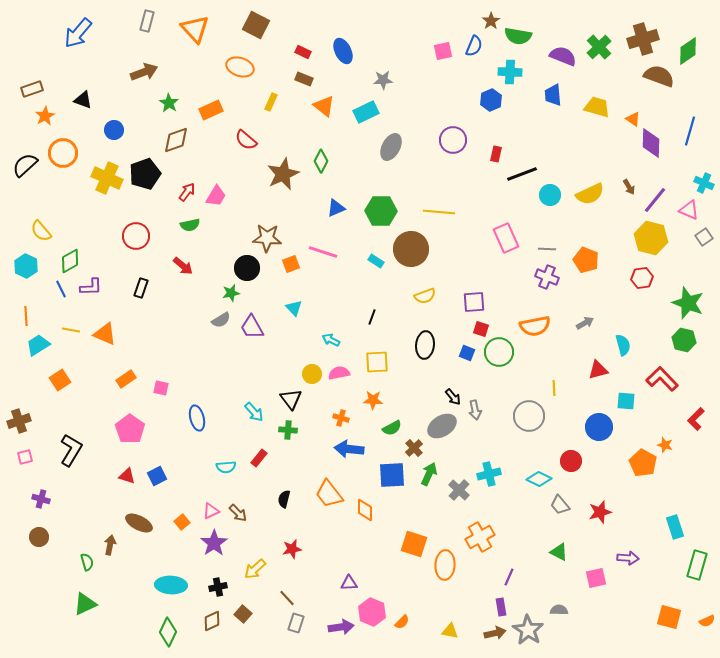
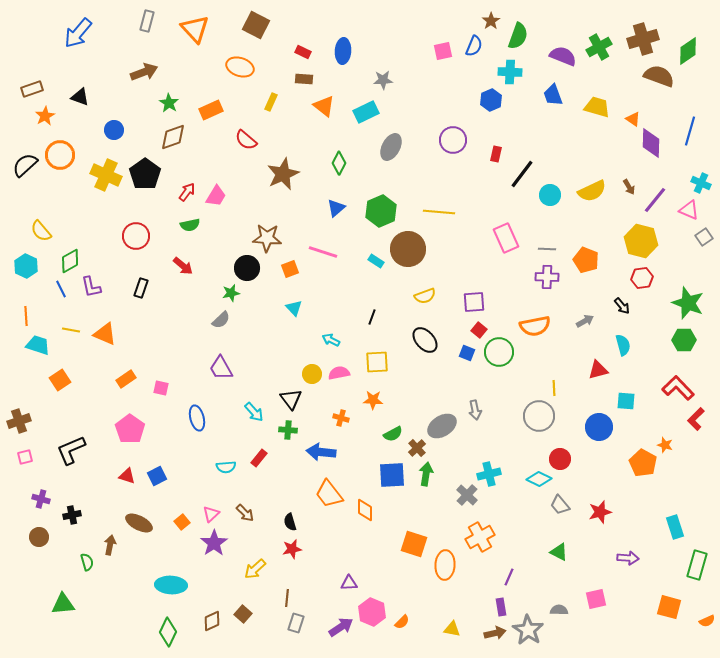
green semicircle at (518, 36): rotated 80 degrees counterclockwise
green cross at (599, 47): rotated 15 degrees clockwise
blue ellipse at (343, 51): rotated 30 degrees clockwise
brown rectangle at (304, 79): rotated 18 degrees counterclockwise
blue trapezoid at (553, 95): rotated 15 degrees counterclockwise
black triangle at (83, 100): moved 3 px left, 3 px up
brown diamond at (176, 140): moved 3 px left, 3 px up
orange circle at (63, 153): moved 3 px left, 2 px down
green diamond at (321, 161): moved 18 px right, 2 px down
black pentagon at (145, 174): rotated 16 degrees counterclockwise
black line at (522, 174): rotated 32 degrees counterclockwise
yellow cross at (107, 178): moved 1 px left, 3 px up
cyan cross at (704, 183): moved 3 px left
yellow semicircle at (590, 194): moved 2 px right, 3 px up
blue triangle at (336, 208): rotated 18 degrees counterclockwise
green hexagon at (381, 211): rotated 24 degrees counterclockwise
yellow hexagon at (651, 238): moved 10 px left, 3 px down
brown circle at (411, 249): moved 3 px left
orange square at (291, 264): moved 1 px left, 5 px down
purple cross at (547, 277): rotated 20 degrees counterclockwise
purple L-shape at (91, 287): rotated 80 degrees clockwise
gray semicircle at (221, 320): rotated 12 degrees counterclockwise
gray arrow at (585, 323): moved 2 px up
purple trapezoid at (252, 327): moved 31 px left, 41 px down
red square at (481, 329): moved 2 px left, 1 px down; rotated 21 degrees clockwise
green hexagon at (684, 340): rotated 15 degrees counterclockwise
cyan trapezoid at (38, 345): rotated 50 degrees clockwise
black ellipse at (425, 345): moved 5 px up; rotated 48 degrees counterclockwise
red L-shape at (662, 379): moved 16 px right, 9 px down
black arrow at (453, 397): moved 169 px right, 91 px up
gray circle at (529, 416): moved 10 px right
green semicircle at (392, 428): moved 1 px right, 6 px down
brown cross at (414, 448): moved 3 px right
blue arrow at (349, 449): moved 28 px left, 3 px down
black L-shape at (71, 450): rotated 144 degrees counterclockwise
red circle at (571, 461): moved 11 px left, 2 px up
green arrow at (429, 474): moved 3 px left; rotated 15 degrees counterclockwise
gray cross at (459, 490): moved 8 px right, 5 px down
black semicircle at (284, 499): moved 6 px right, 23 px down; rotated 30 degrees counterclockwise
pink triangle at (211, 511): moved 3 px down; rotated 18 degrees counterclockwise
brown arrow at (238, 513): moved 7 px right
pink square at (596, 578): moved 21 px down
black cross at (218, 587): moved 146 px left, 72 px up
brown line at (287, 598): rotated 48 degrees clockwise
green triangle at (85, 604): moved 22 px left; rotated 20 degrees clockwise
orange square at (669, 617): moved 10 px up
purple arrow at (341, 627): rotated 25 degrees counterclockwise
yellow triangle at (450, 631): moved 2 px right, 2 px up
